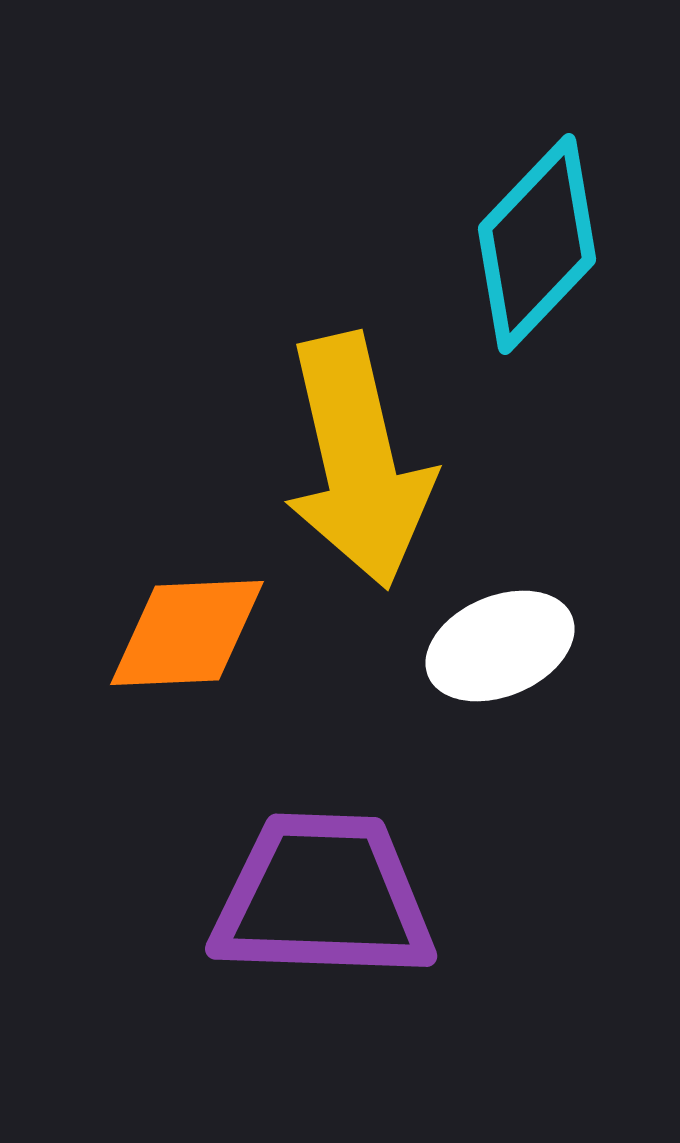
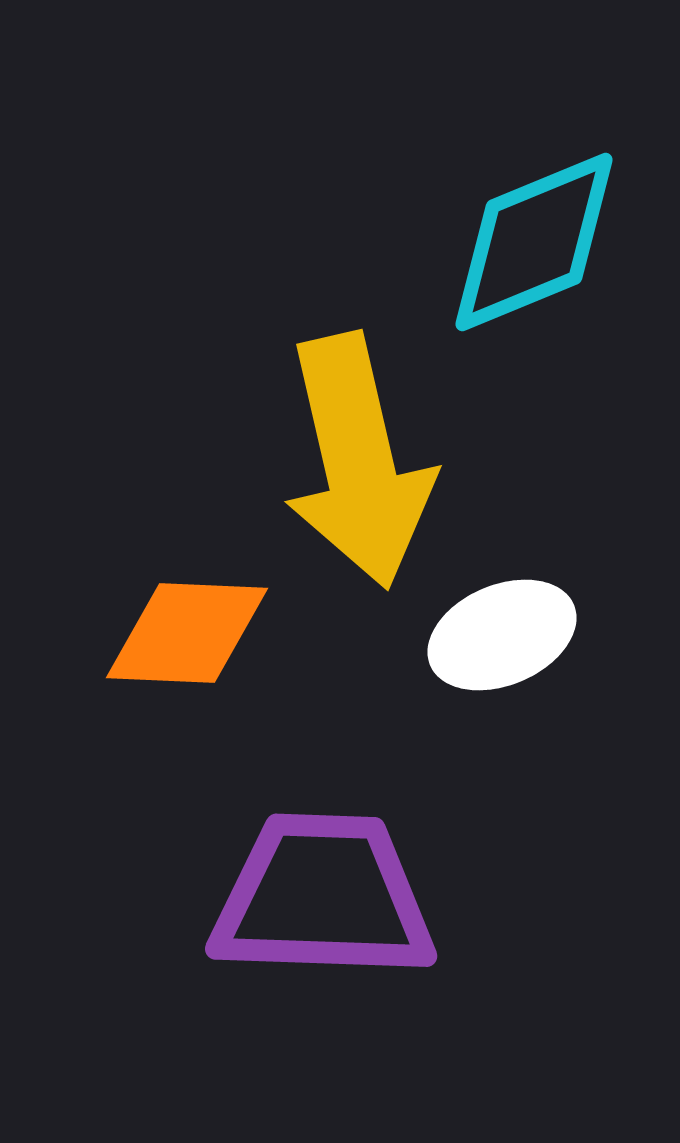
cyan diamond: moved 3 px left, 2 px up; rotated 24 degrees clockwise
orange diamond: rotated 5 degrees clockwise
white ellipse: moved 2 px right, 11 px up
